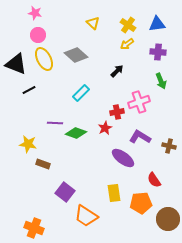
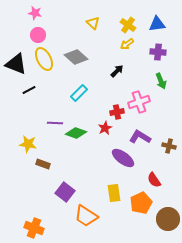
gray diamond: moved 2 px down
cyan rectangle: moved 2 px left
orange pentagon: rotated 20 degrees counterclockwise
